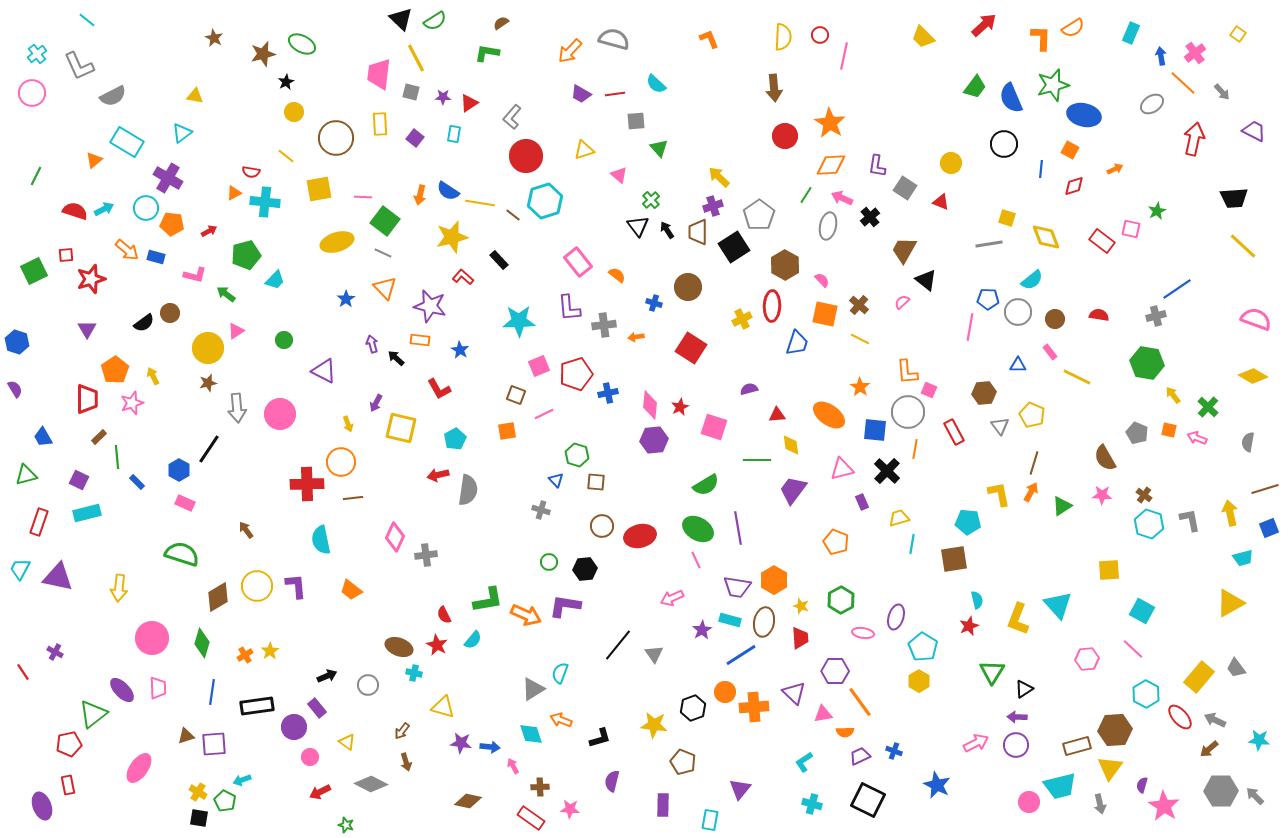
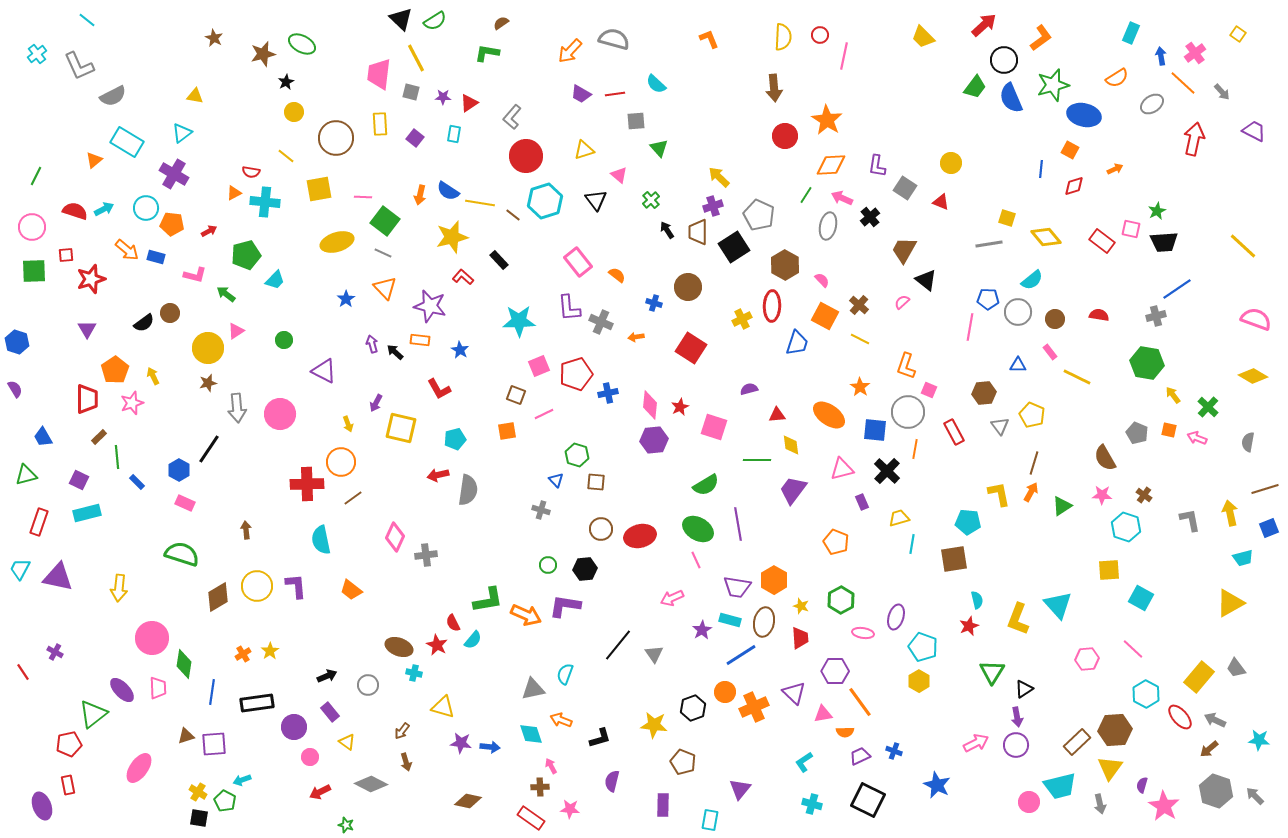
orange semicircle at (1073, 28): moved 44 px right, 50 px down
orange L-shape at (1041, 38): rotated 52 degrees clockwise
pink circle at (32, 93): moved 134 px down
orange star at (830, 123): moved 3 px left, 3 px up
black circle at (1004, 144): moved 84 px up
purple cross at (168, 178): moved 6 px right, 4 px up
black trapezoid at (1234, 198): moved 70 px left, 44 px down
gray pentagon at (759, 215): rotated 12 degrees counterclockwise
black triangle at (638, 226): moved 42 px left, 26 px up
yellow diamond at (1046, 237): rotated 20 degrees counterclockwise
green square at (34, 271): rotated 24 degrees clockwise
orange square at (825, 314): moved 2 px down; rotated 16 degrees clockwise
gray cross at (604, 325): moved 3 px left, 3 px up; rotated 30 degrees clockwise
black arrow at (396, 358): moved 1 px left, 6 px up
orange L-shape at (907, 372): moved 1 px left, 6 px up; rotated 24 degrees clockwise
cyan pentagon at (455, 439): rotated 15 degrees clockwise
brown line at (353, 498): rotated 30 degrees counterclockwise
cyan hexagon at (1149, 524): moved 23 px left, 3 px down
brown circle at (602, 526): moved 1 px left, 3 px down
purple line at (738, 528): moved 4 px up
brown arrow at (246, 530): rotated 30 degrees clockwise
green circle at (549, 562): moved 1 px left, 3 px down
cyan square at (1142, 611): moved 1 px left, 13 px up
red semicircle at (444, 615): moved 9 px right, 8 px down
green diamond at (202, 643): moved 18 px left, 21 px down; rotated 8 degrees counterclockwise
cyan pentagon at (923, 647): rotated 12 degrees counterclockwise
orange cross at (245, 655): moved 2 px left, 1 px up
cyan semicircle at (560, 673): moved 5 px right, 1 px down
gray triangle at (533, 689): rotated 20 degrees clockwise
black rectangle at (257, 706): moved 3 px up
orange cross at (754, 707): rotated 20 degrees counterclockwise
purple rectangle at (317, 708): moved 13 px right, 4 px down
purple arrow at (1017, 717): rotated 102 degrees counterclockwise
brown rectangle at (1077, 746): moved 4 px up; rotated 28 degrees counterclockwise
pink arrow at (513, 766): moved 38 px right
gray hexagon at (1221, 791): moved 5 px left; rotated 20 degrees clockwise
